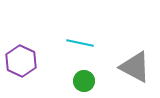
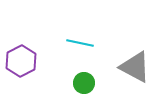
purple hexagon: rotated 8 degrees clockwise
green circle: moved 2 px down
